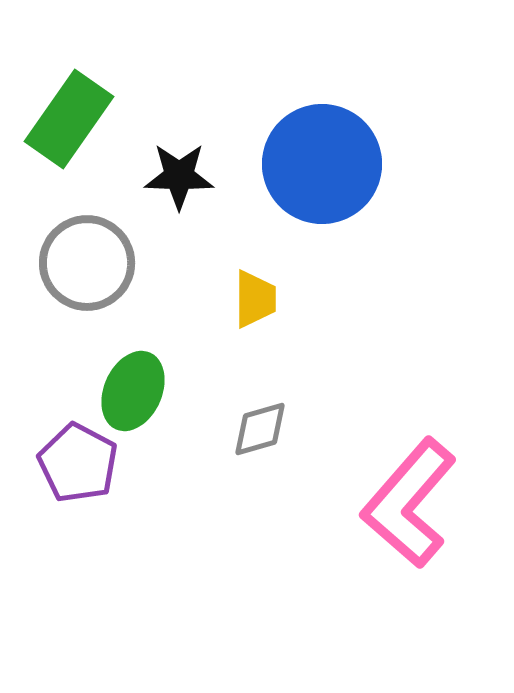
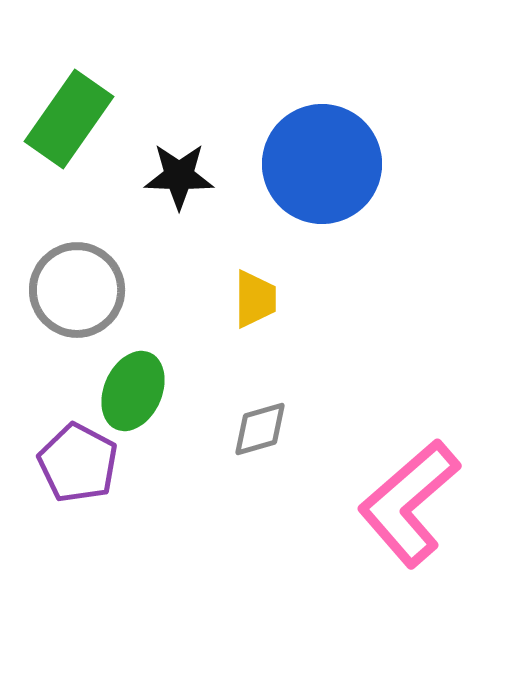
gray circle: moved 10 px left, 27 px down
pink L-shape: rotated 8 degrees clockwise
